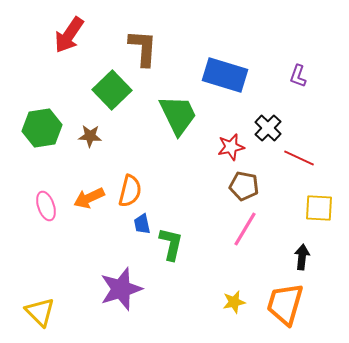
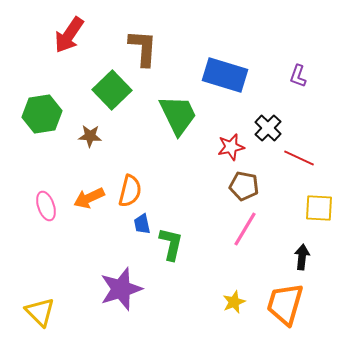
green hexagon: moved 14 px up
yellow star: rotated 10 degrees counterclockwise
